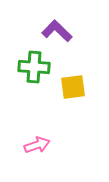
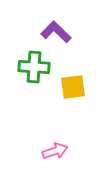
purple L-shape: moved 1 px left, 1 px down
pink arrow: moved 18 px right, 6 px down
